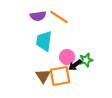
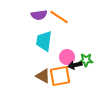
purple semicircle: moved 1 px right, 1 px up
green star: rotated 16 degrees clockwise
black arrow: rotated 24 degrees clockwise
brown triangle: rotated 28 degrees counterclockwise
